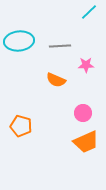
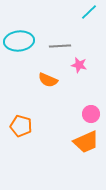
pink star: moved 7 px left; rotated 14 degrees clockwise
orange semicircle: moved 8 px left
pink circle: moved 8 px right, 1 px down
